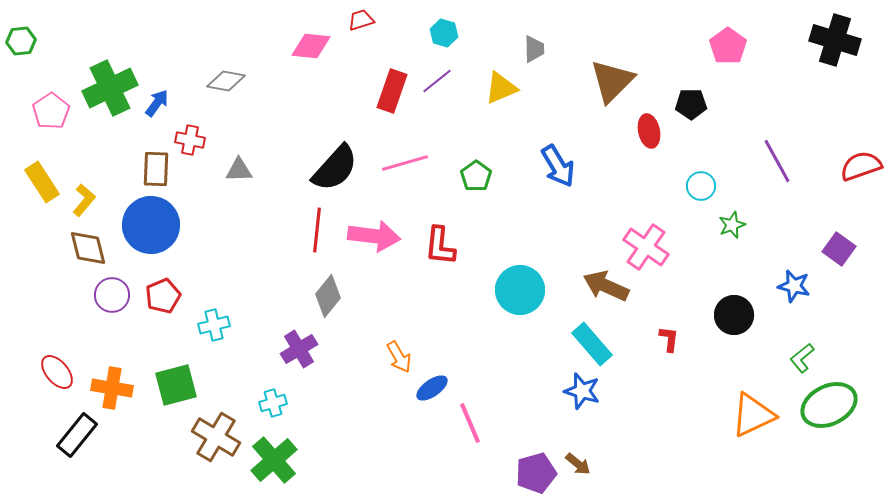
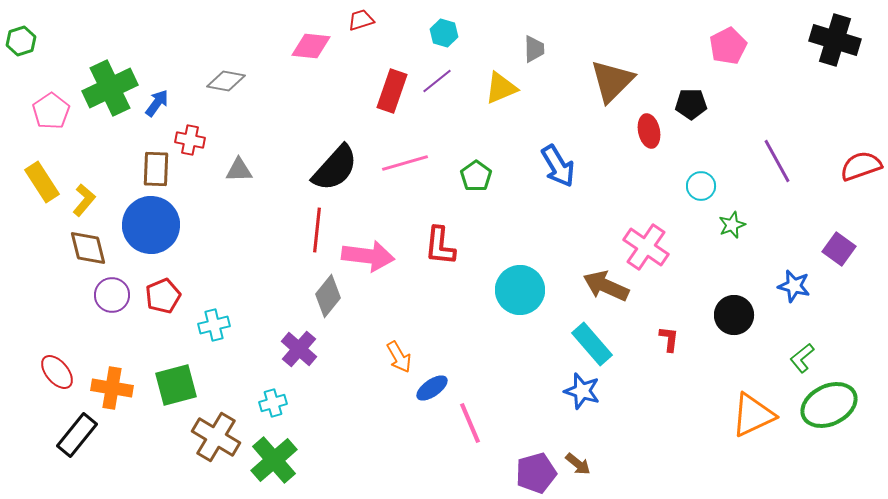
green hexagon at (21, 41): rotated 12 degrees counterclockwise
pink pentagon at (728, 46): rotated 9 degrees clockwise
pink arrow at (374, 236): moved 6 px left, 20 px down
purple cross at (299, 349): rotated 18 degrees counterclockwise
